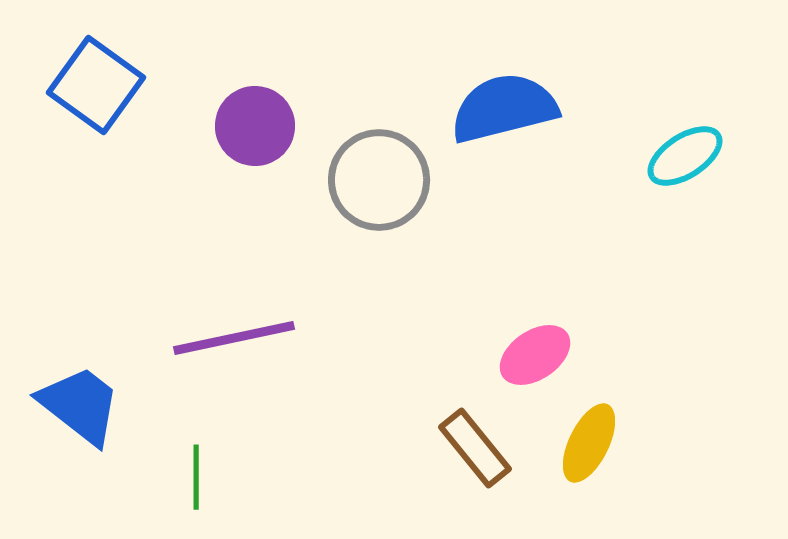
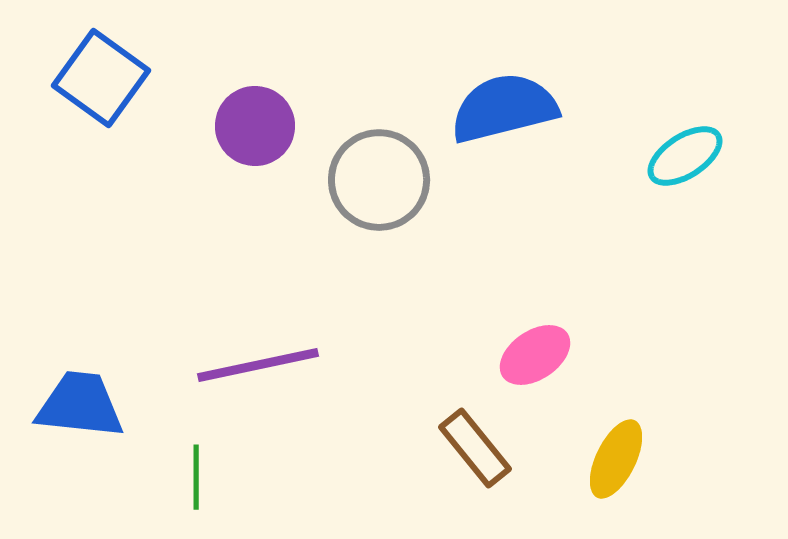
blue square: moved 5 px right, 7 px up
purple line: moved 24 px right, 27 px down
blue trapezoid: rotated 32 degrees counterclockwise
yellow ellipse: moved 27 px right, 16 px down
